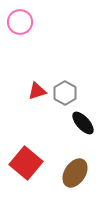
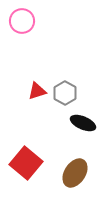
pink circle: moved 2 px right, 1 px up
black ellipse: rotated 25 degrees counterclockwise
